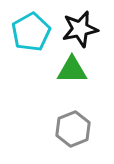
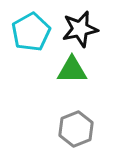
gray hexagon: moved 3 px right
